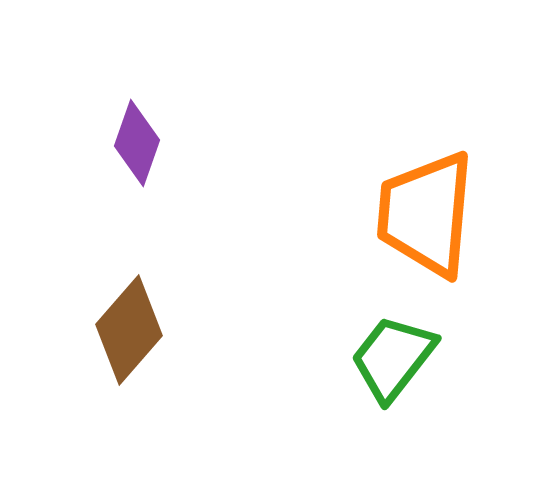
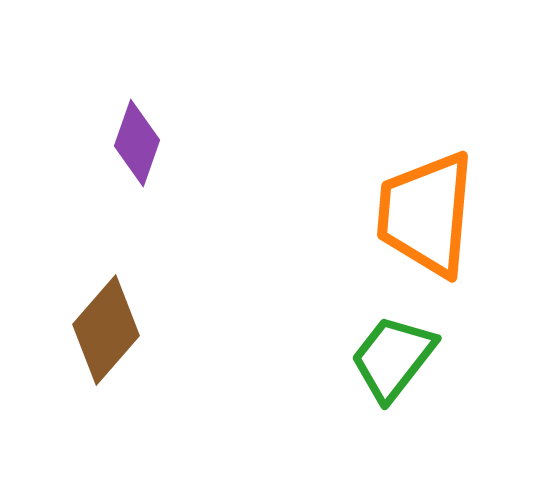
brown diamond: moved 23 px left
